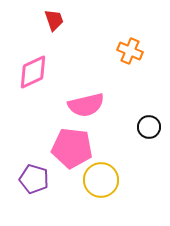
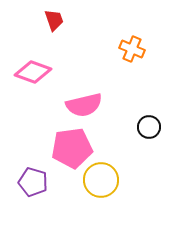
orange cross: moved 2 px right, 2 px up
pink diamond: rotated 45 degrees clockwise
pink semicircle: moved 2 px left
pink pentagon: rotated 15 degrees counterclockwise
purple pentagon: moved 1 px left, 3 px down
